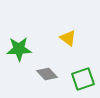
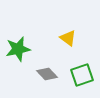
green star: moved 1 px left; rotated 10 degrees counterclockwise
green square: moved 1 px left, 4 px up
